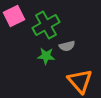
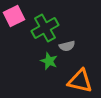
green cross: moved 1 px left, 3 px down
green star: moved 3 px right, 5 px down; rotated 18 degrees clockwise
orange triangle: rotated 36 degrees counterclockwise
